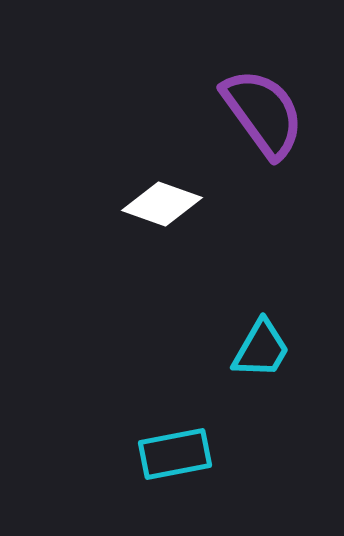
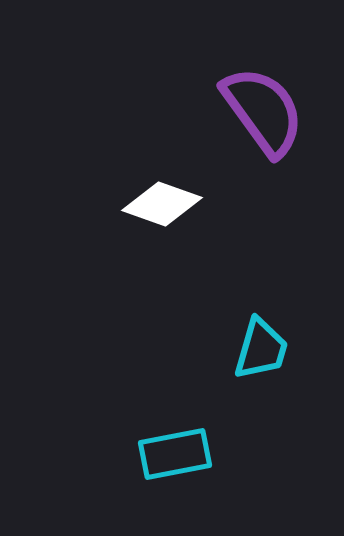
purple semicircle: moved 2 px up
cyan trapezoid: rotated 14 degrees counterclockwise
